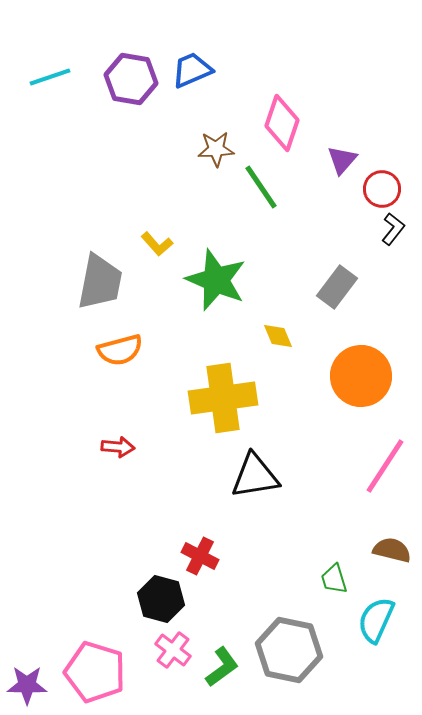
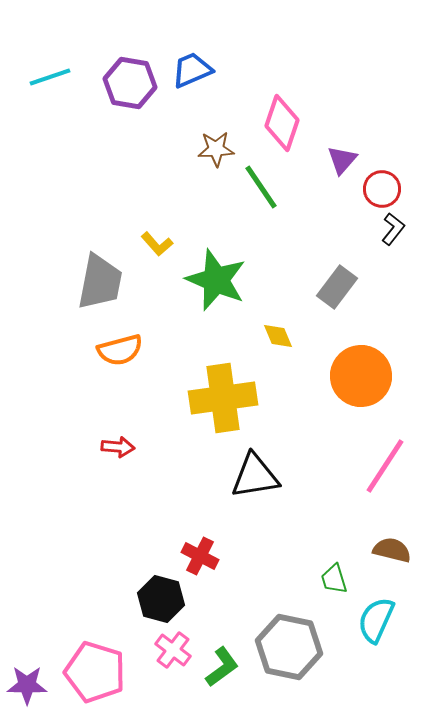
purple hexagon: moved 1 px left, 4 px down
gray hexagon: moved 3 px up
